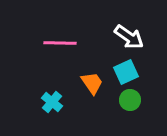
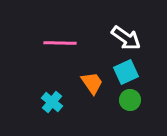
white arrow: moved 3 px left, 1 px down
